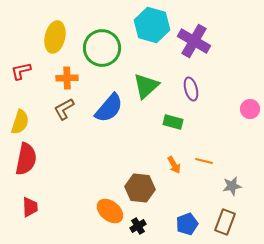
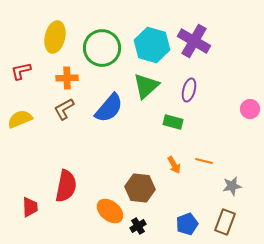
cyan hexagon: moved 20 px down
purple ellipse: moved 2 px left, 1 px down; rotated 30 degrees clockwise
yellow semicircle: moved 3 px up; rotated 130 degrees counterclockwise
red semicircle: moved 40 px right, 27 px down
